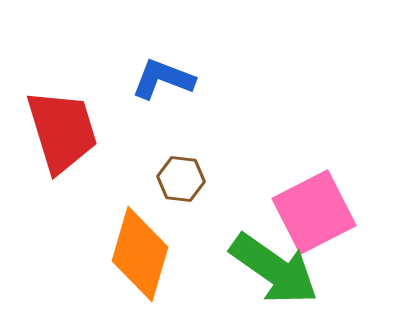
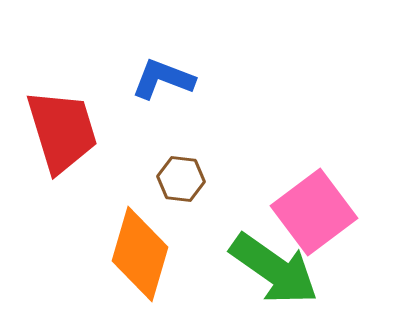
pink square: rotated 10 degrees counterclockwise
